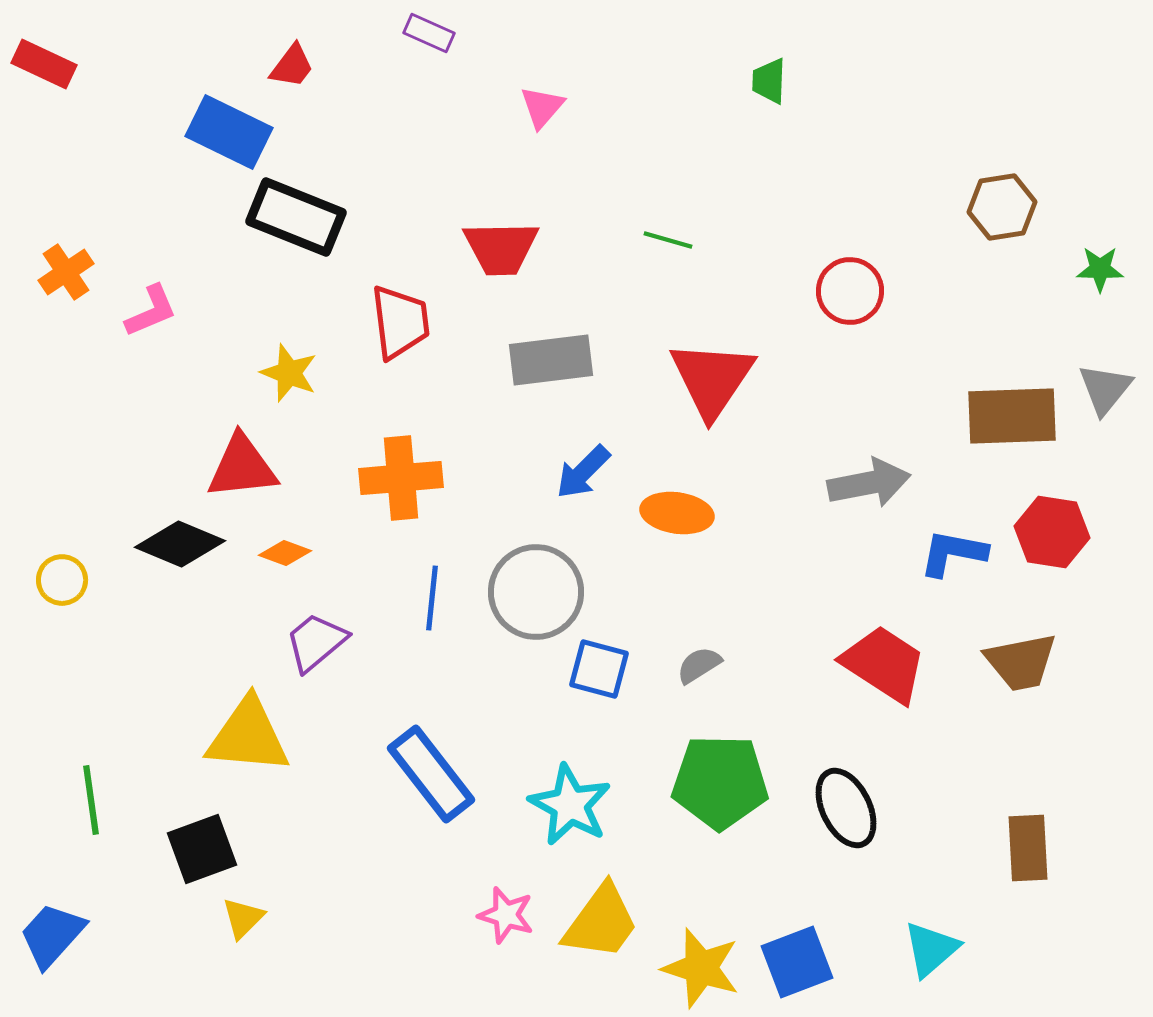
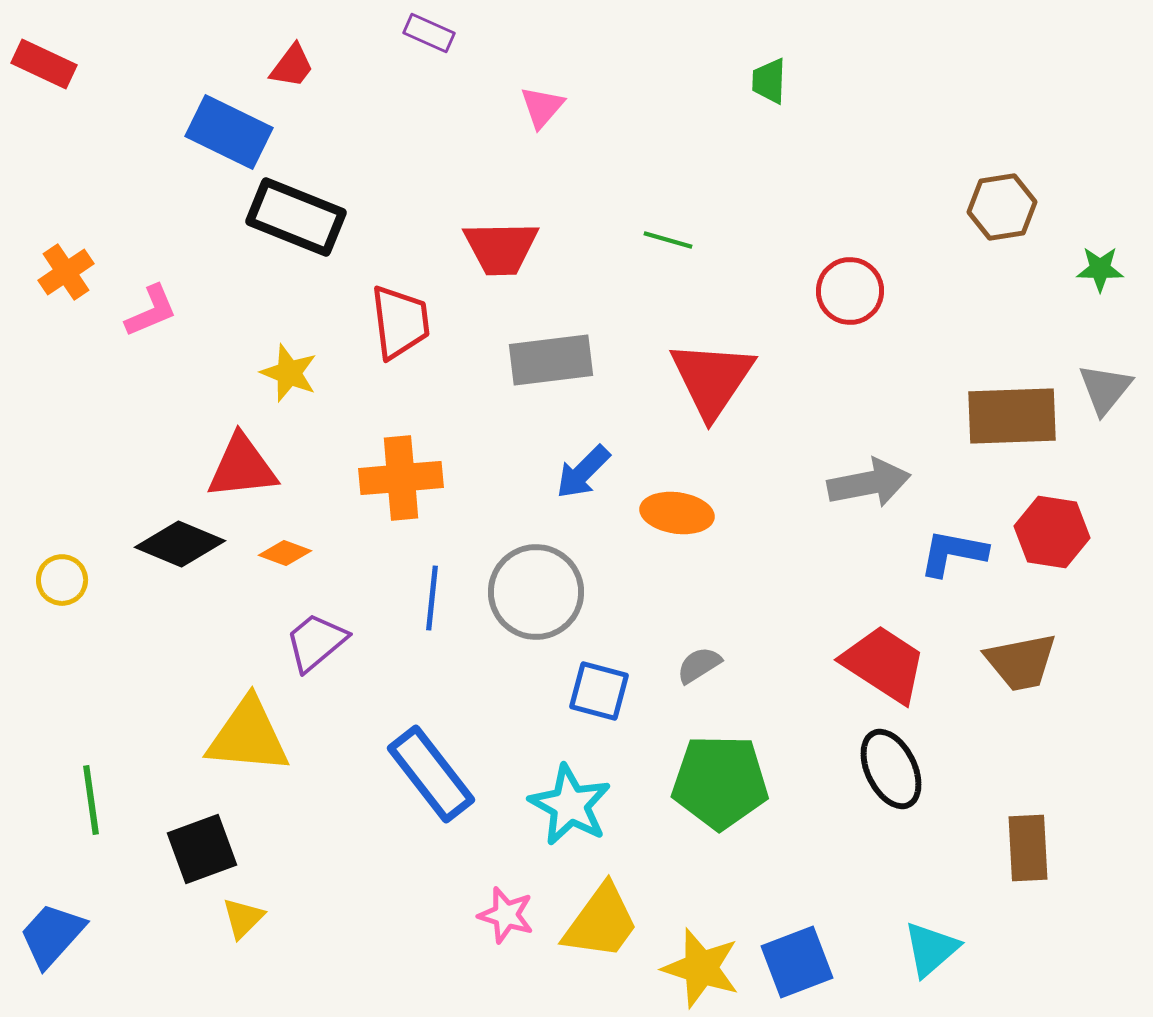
blue square at (599, 669): moved 22 px down
black ellipse at (846, 808): moved 45 px right, 39 px up
